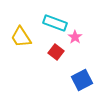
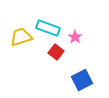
cyan rectangle: moved 7 px left, 5 px down
yellow trapezoid: rotated 105 degrees clockwise
